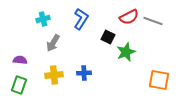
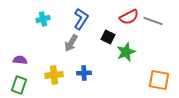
gray arrow: moved 18 px right
